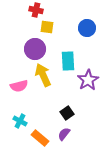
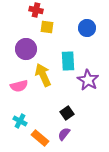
purple circle: moved 9 px left
purple star: rotated 10 degrees counterclockwise
